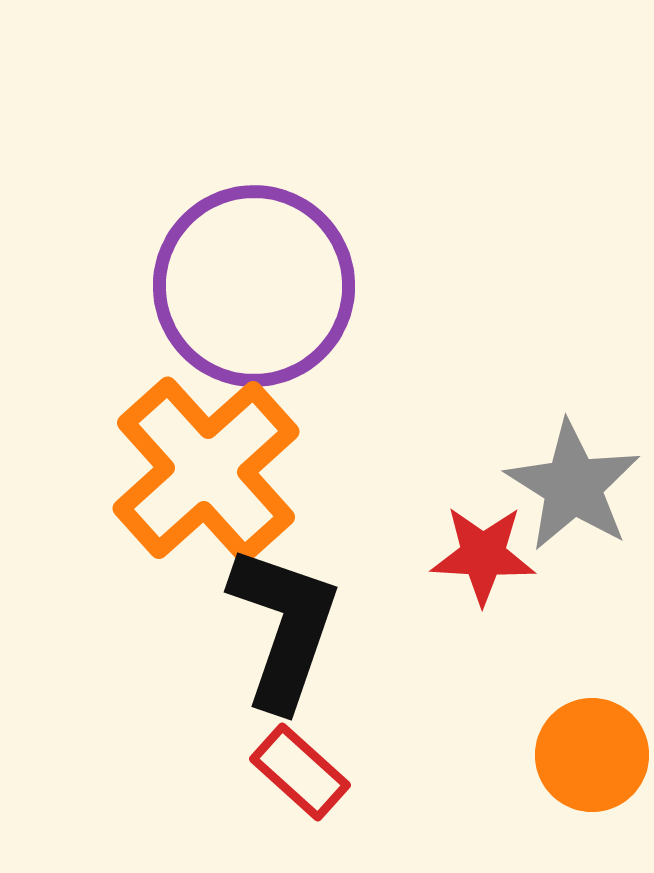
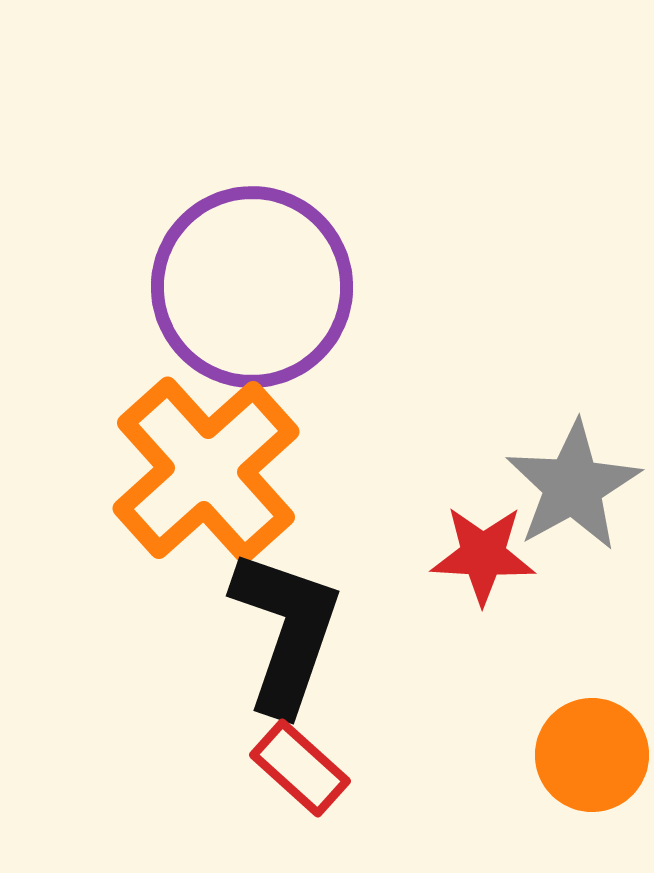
purple circle: moved 2 px left, 1 px down
gray star: rotated 11 degrees clockwise
black L-shape: moved 2 px right, 4 px down
red rectangle: moved 4 px up
